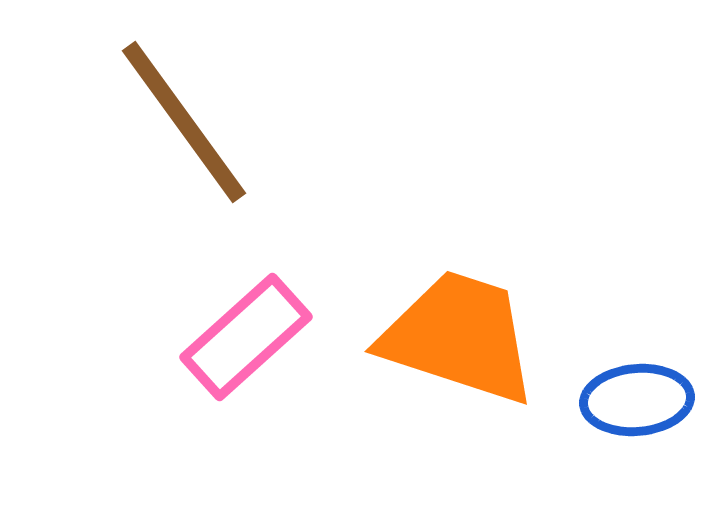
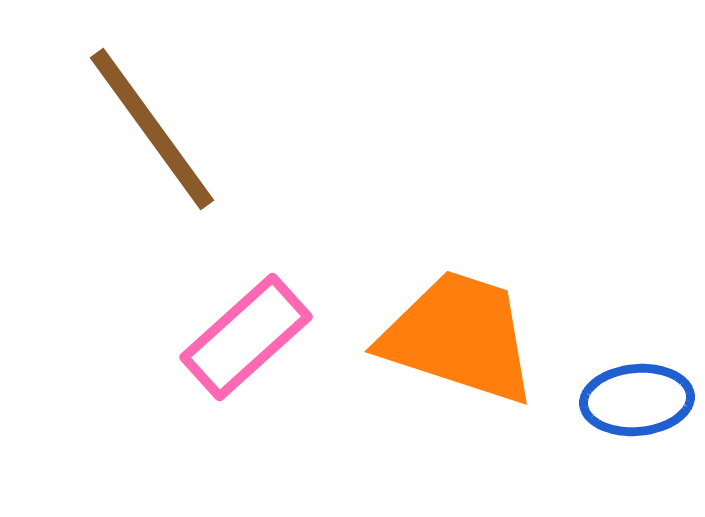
brown line: moved 32 px left, 7 px down
